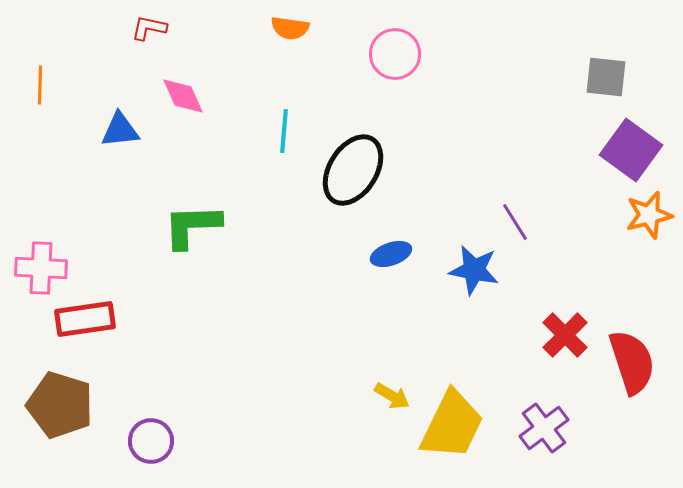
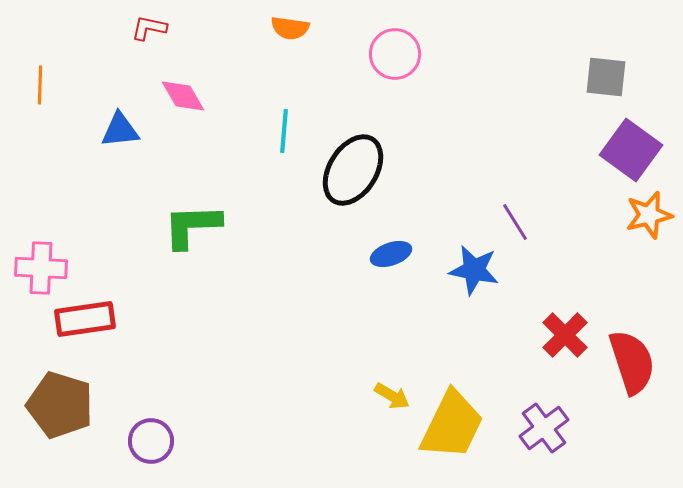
pink diamond: rotated 6 degrees counterclockwise
